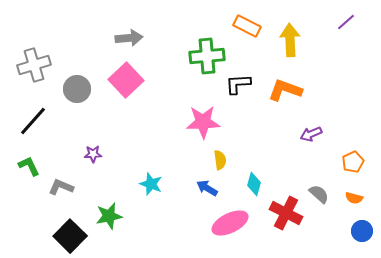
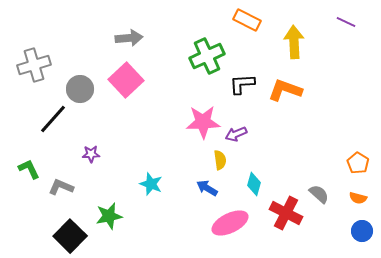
purple line: rotated 66 degrees clockwise
orange rectangle: moved 6 px up
yellow arrow: moved 4 px right, 2 px down
green cross: rotated 20 degrees counterclockwise
black L-shape: moved 4 px right
gray circle: moved 3 px right
black line: moved 20 px right, 2 px up
purple arrow: moved 75 px left
purple star: moved 2 px left
orange pentagon: moved 5 px right, 1 px down; rotated 15 degrees counterclockwise
green L-shape: moved 3 px down
orange semicircle: moved 4 px right
